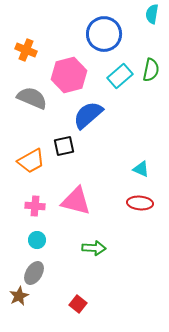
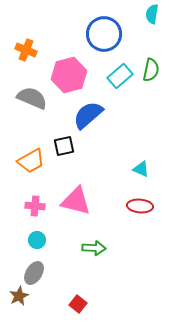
red ellipse: moved 3 px down
